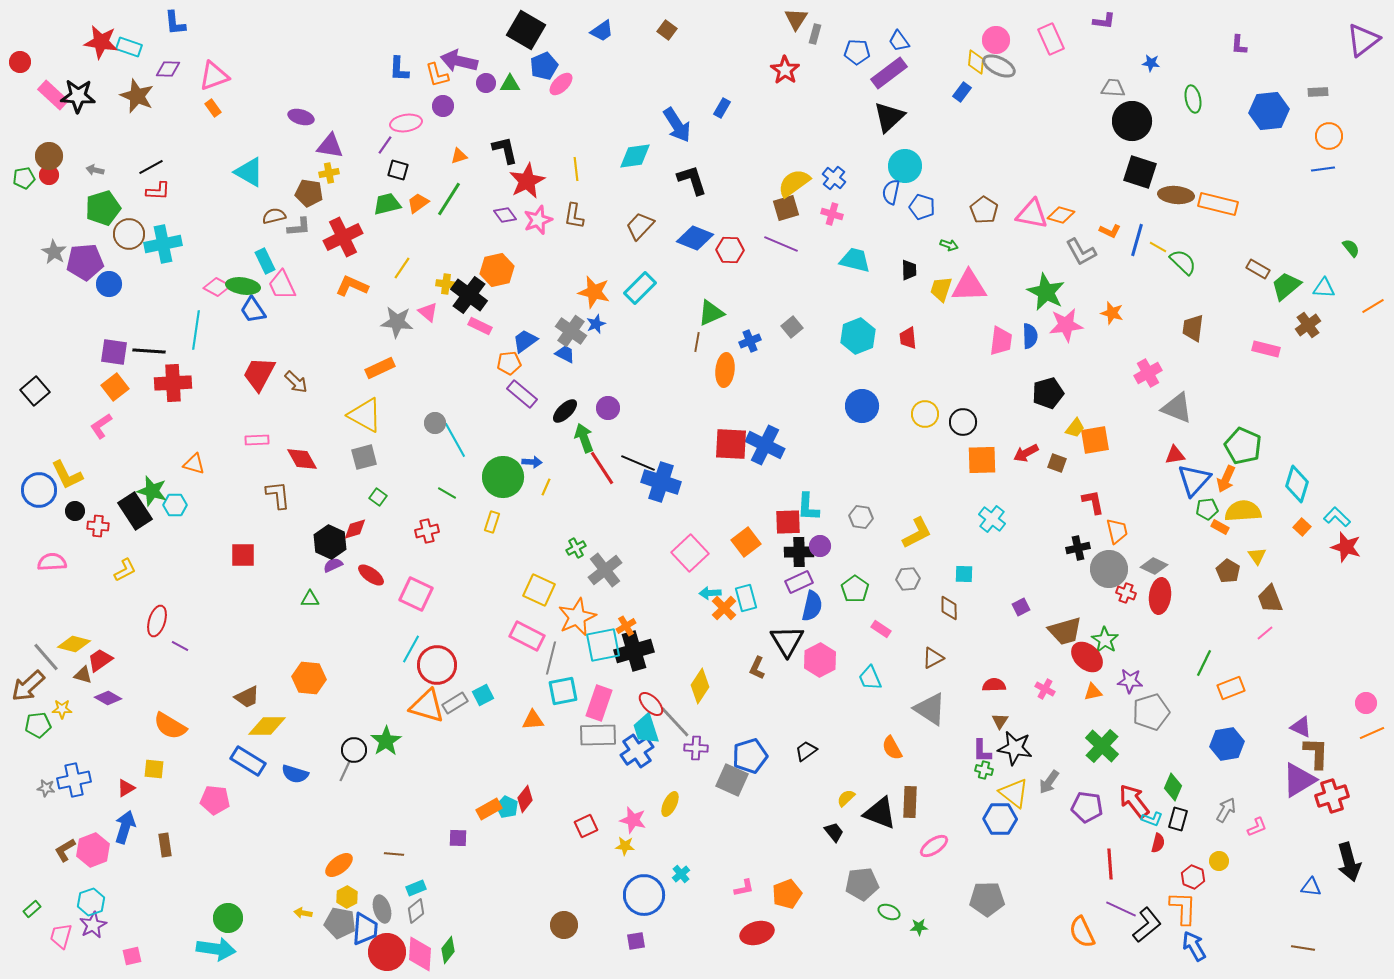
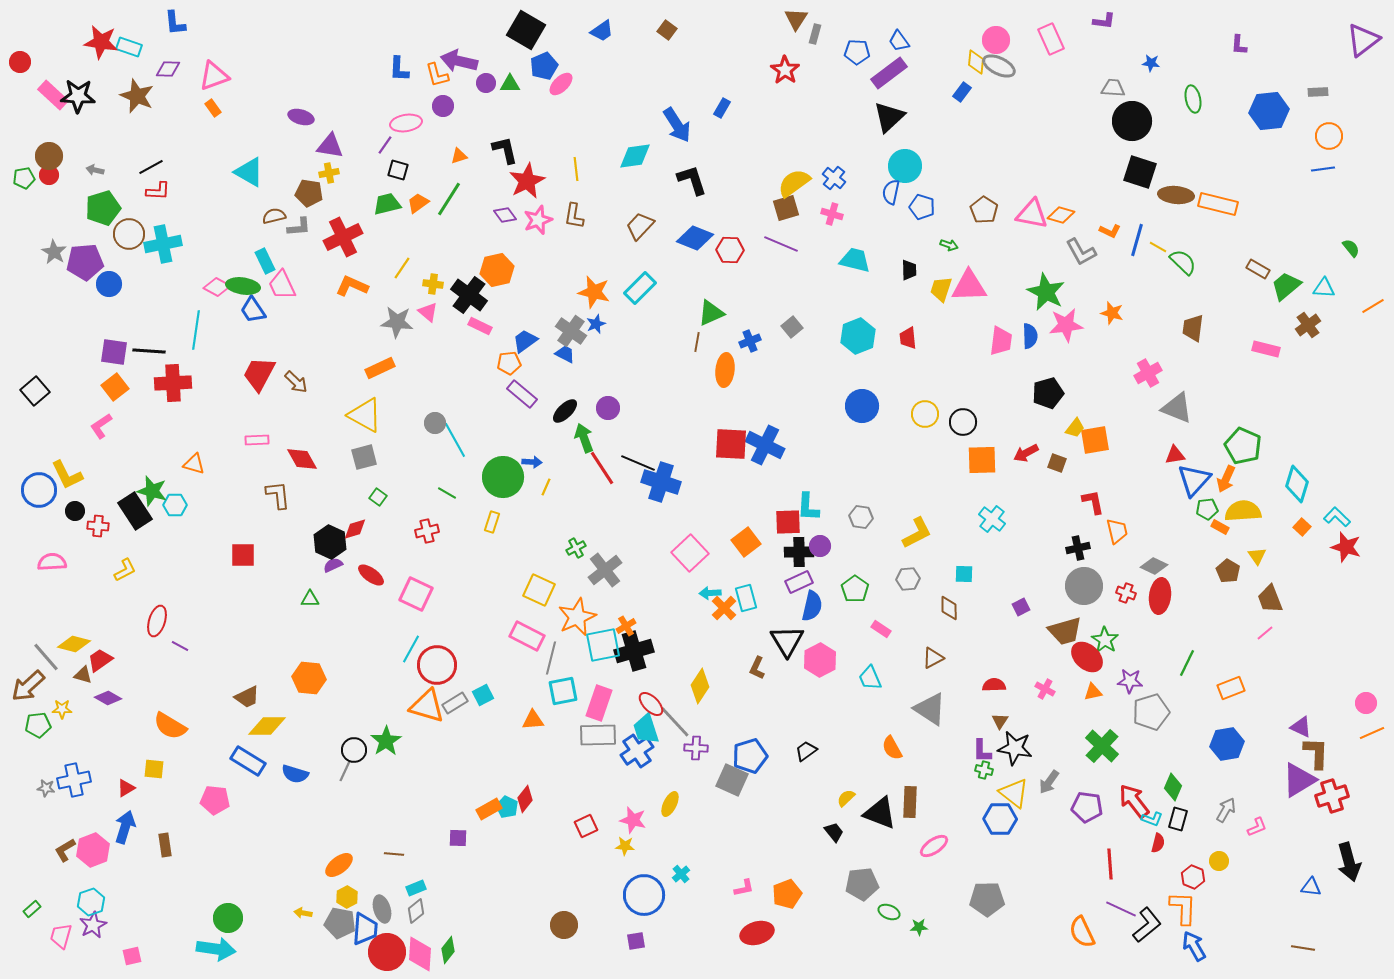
yellow cross at (446, 284): moved 13 px left
gray circle at (1109, 569): moved 25 px left, 17 px down
green line at (1204, 663): moved 17 px left
